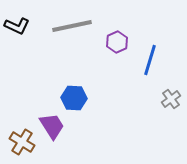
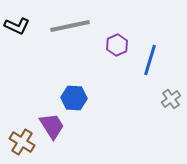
gray line: moved 2 px left
purple hexagon: moved 3 px down
